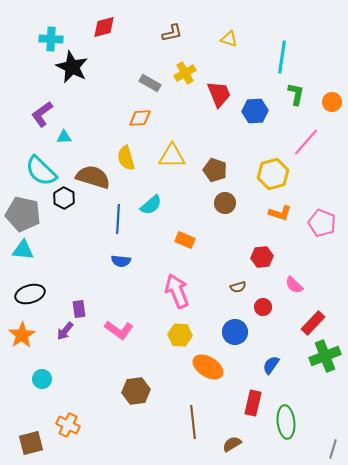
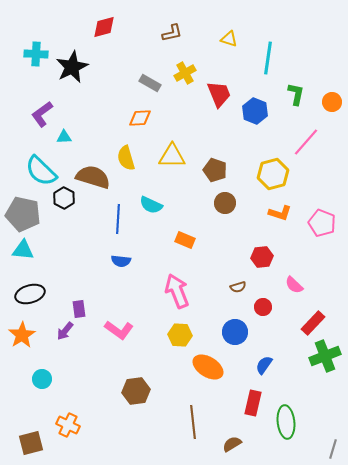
cyan cross at (51, 39): moved 15 px left, 15 px down
cyan line at (282, 57): moved 14 px left, 1 px down
black star at (72, 67): rotated 20 degrees clockwise
blue hexagon at (255, 111): rotated 25 degrees clockwise
cyan semicircle at (151, 205): rotated 65 degrees clockwise
blue semicircle at (271, 365): moved 7 px left
